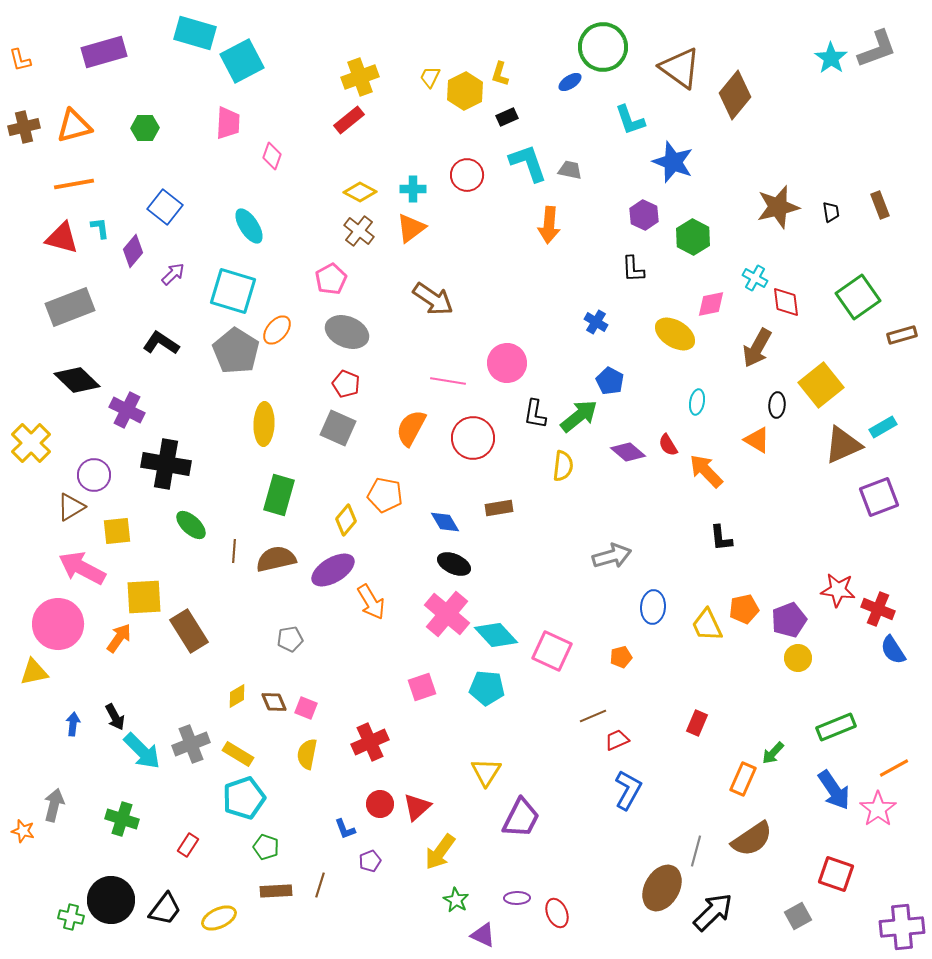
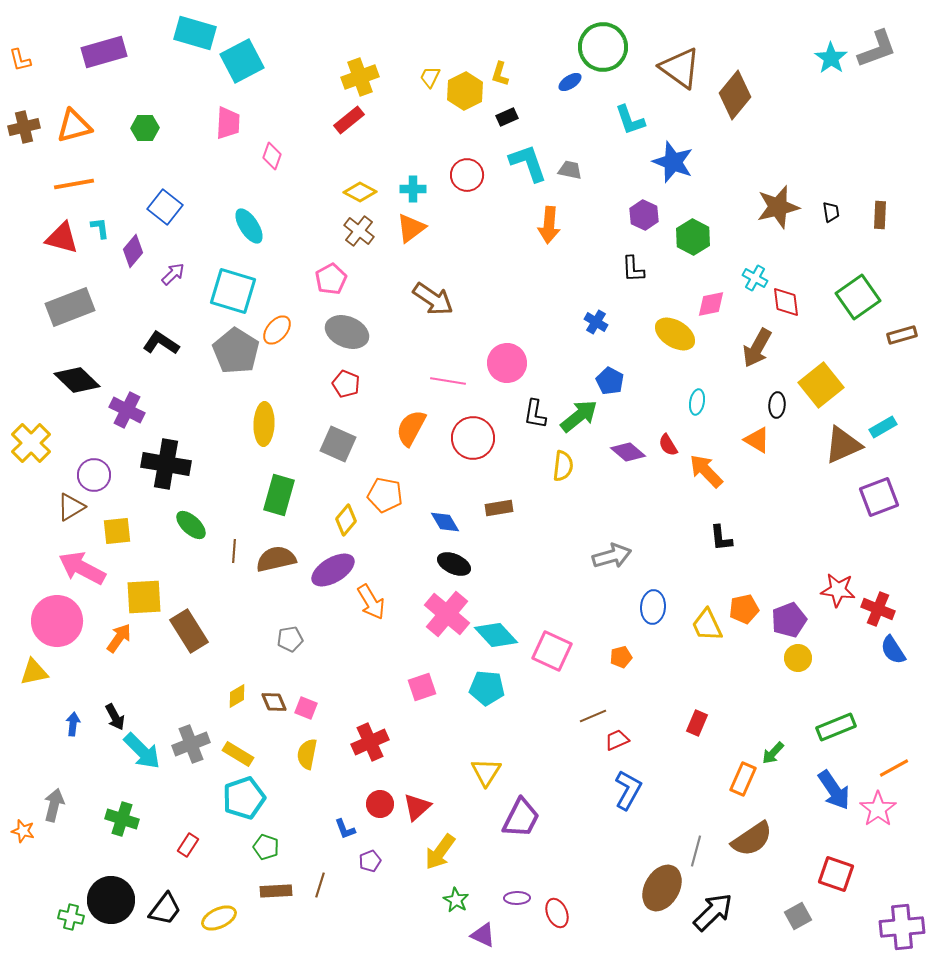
brown rectangle at (880, 205): moved 10 px down; rotated 24 degrees clockwise
gray square at (338, 428): moved 16 px down
pink circle at (58, 624): moved 1 px left, 3 px up
